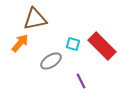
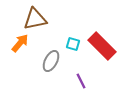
gray ellipse: rotated 30 degrees counterclockwise
